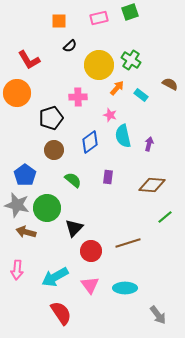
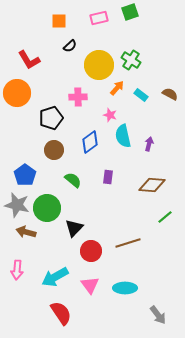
brown semicircle: moved 10 px down
